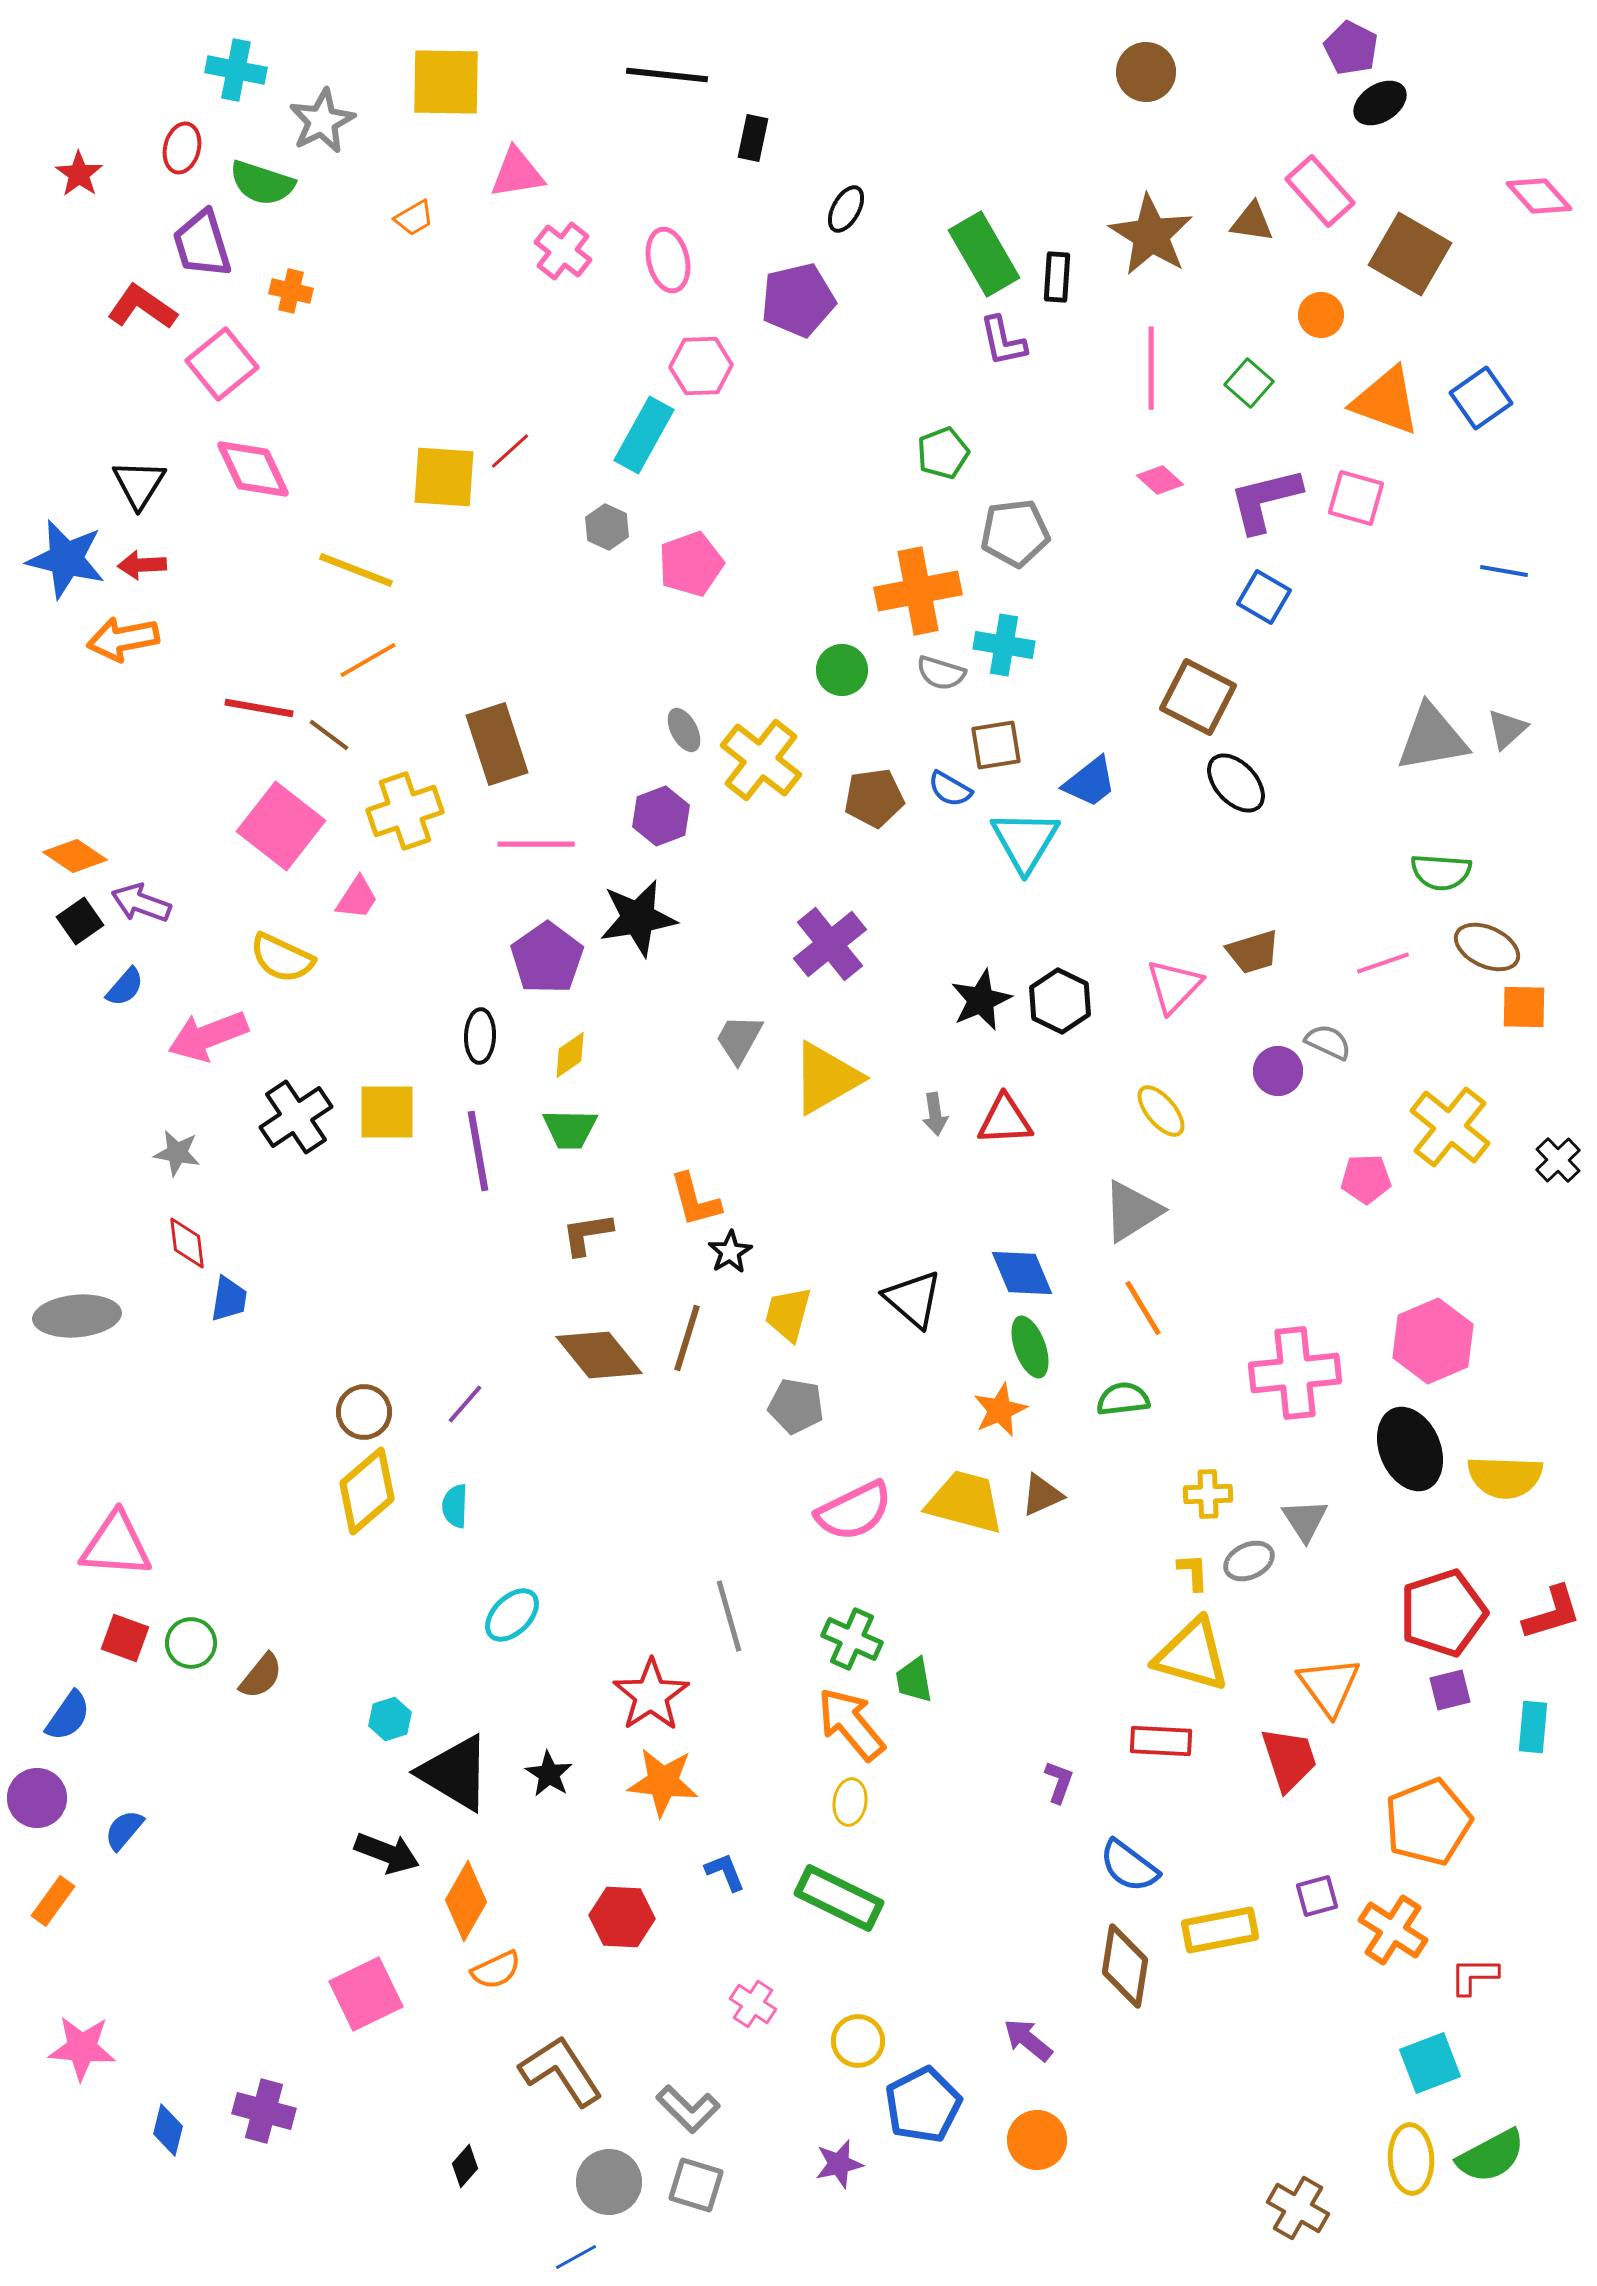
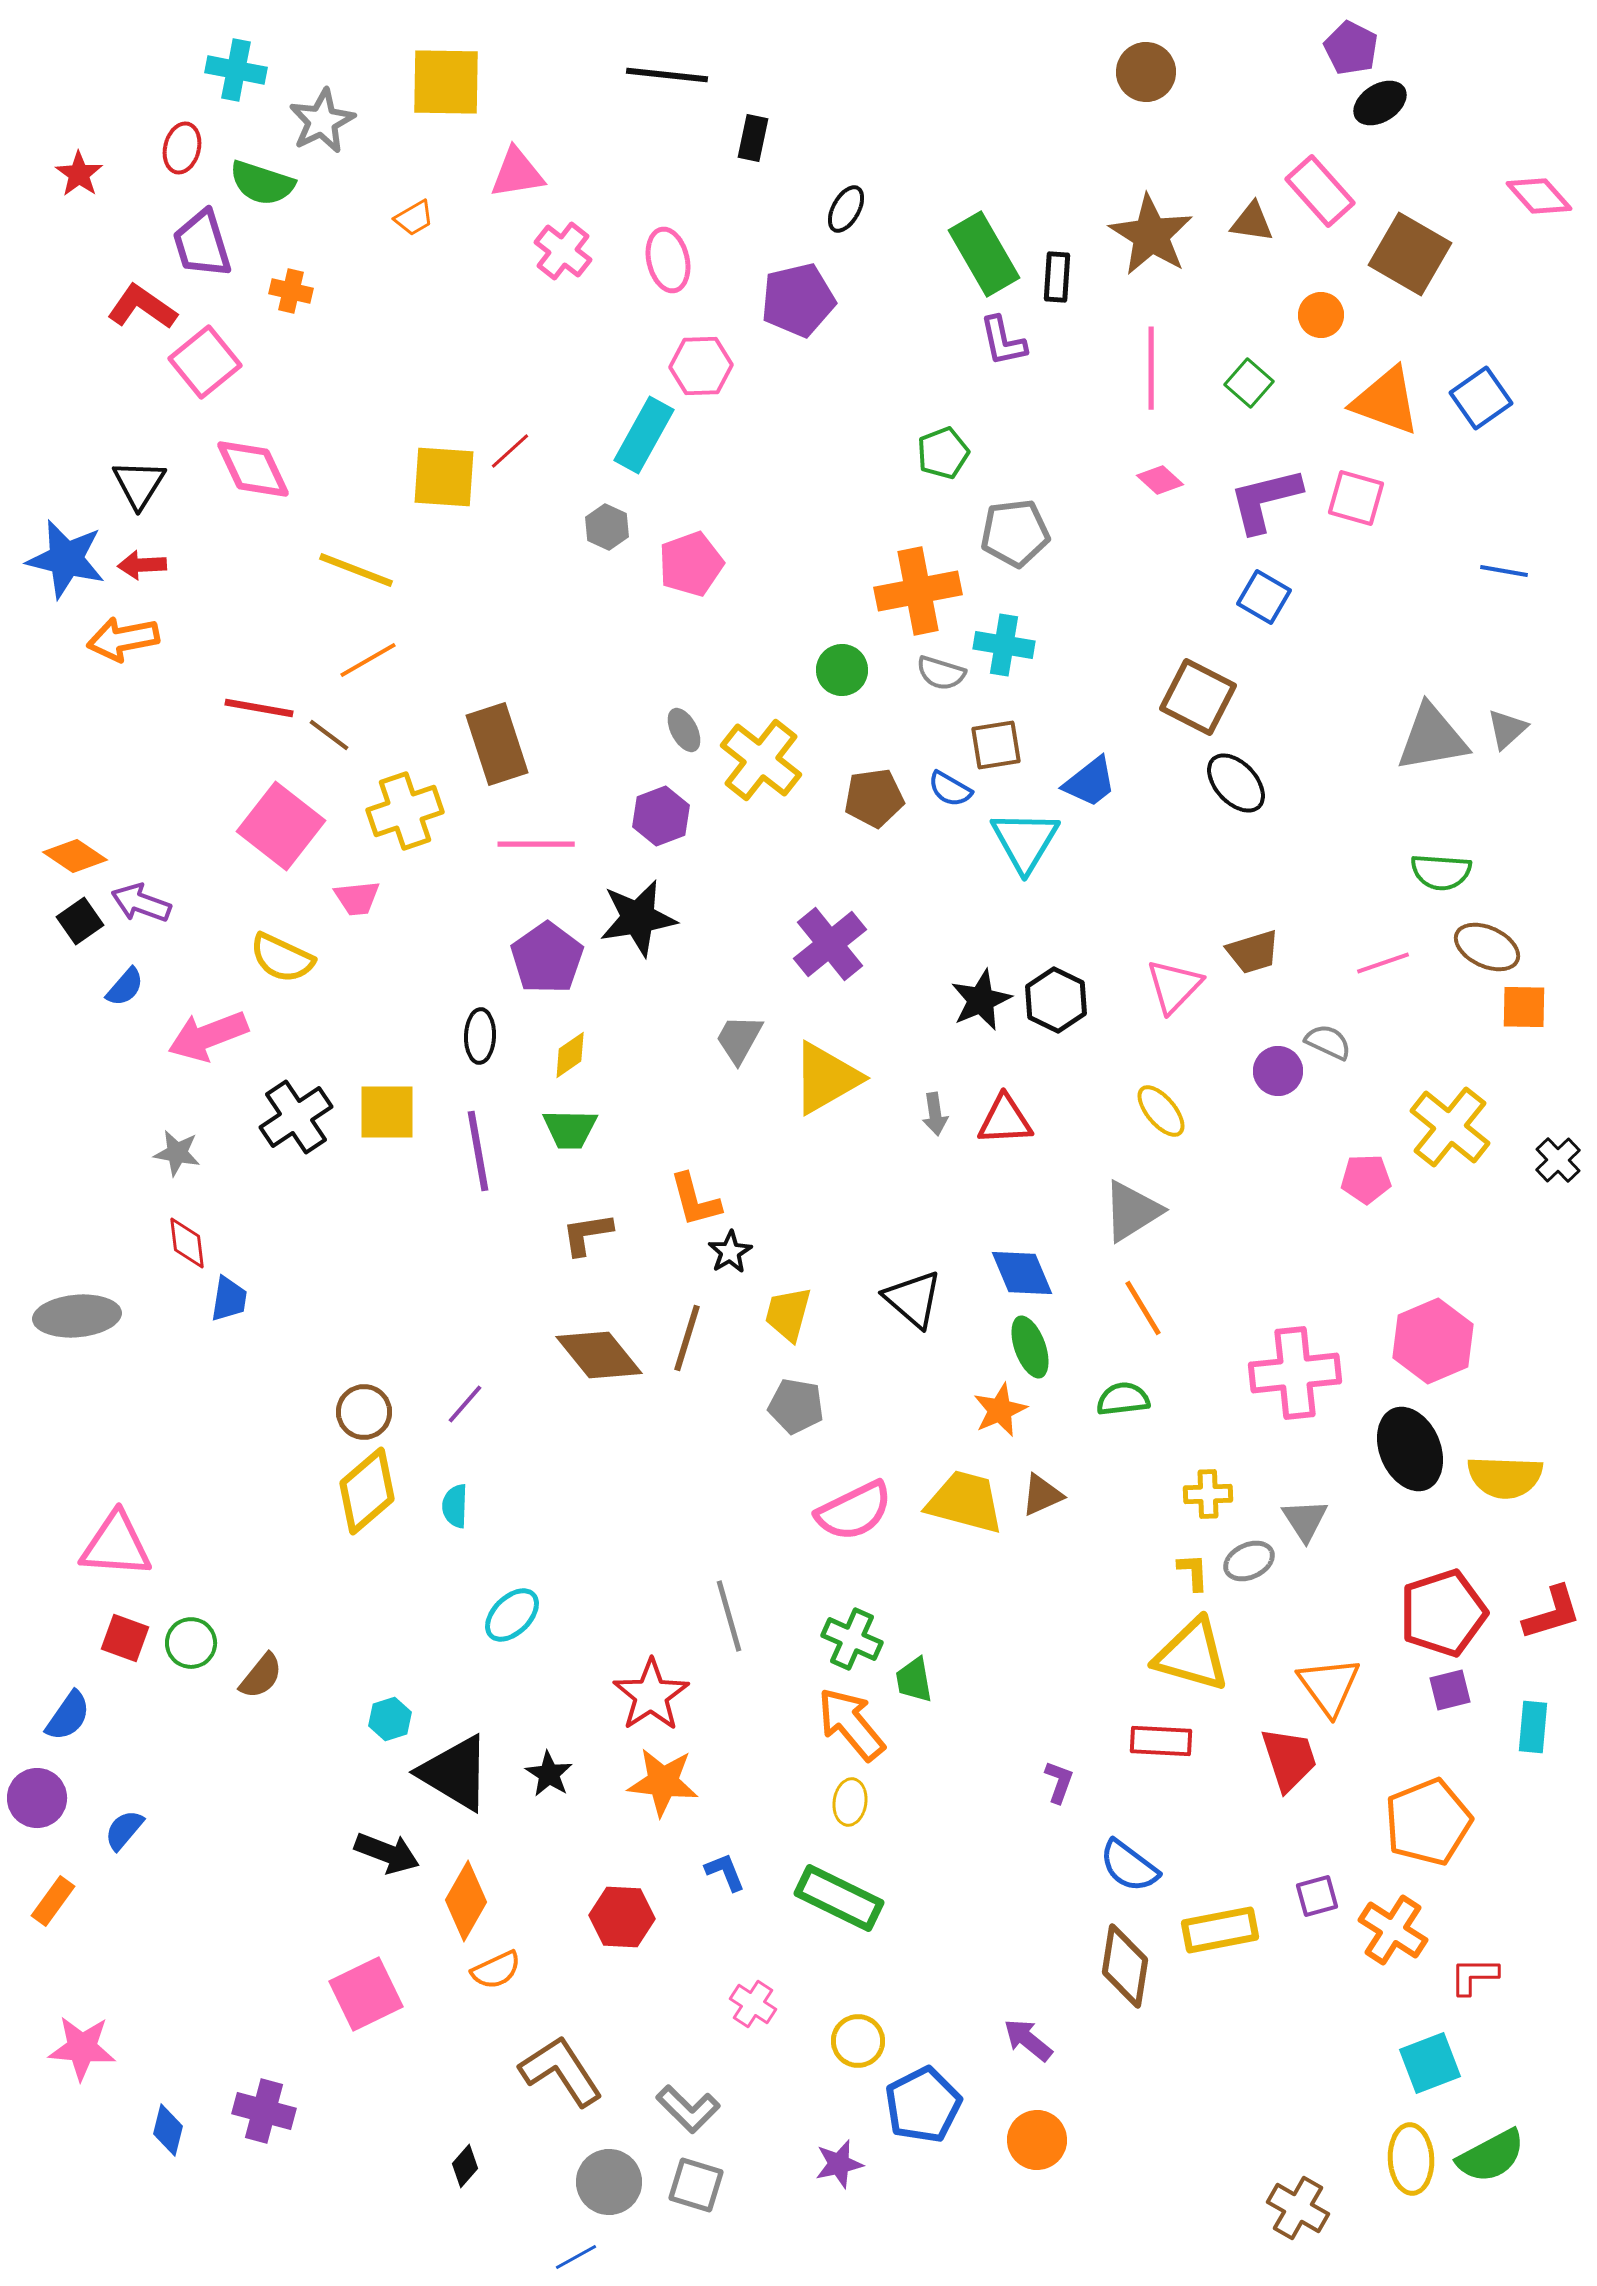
pink square at (222, 364): moved 17 px left, 2 px up
pink trapezoid at (357, 898): rotated 51 degrees clockwise
black hexagon at (1060, 1001): moved 4 px left, 1 px up
